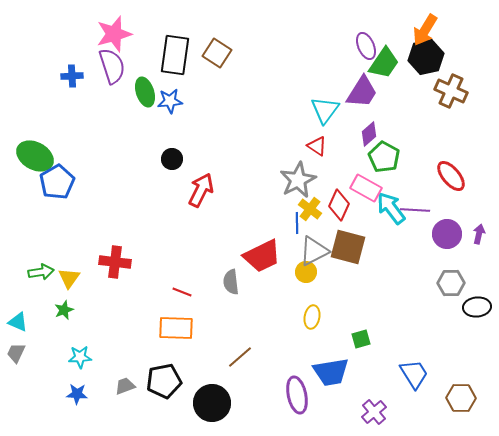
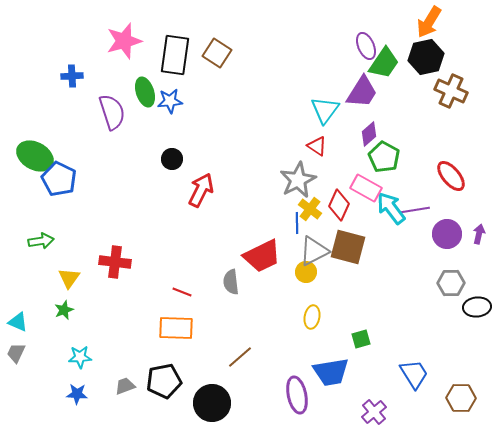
orange arrow at (425, 30): moved 4 px right, 8 px up
pink star at (114, 34): moved 10 px right, 7 px down
purple semicircle at (112, 66): moved 46 px down
blue pentagon at (57, 182): moved 2 px right, 3 px up; rotated 16 degrees counterclockwise
purple line at (415, 210): rotated 12 degrees counterclockwise
green arrow at (41, 272): moved 31 px up
